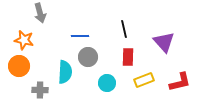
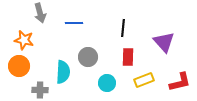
black line: moved 1 px left, 1 px up; rotated 18 degrees clockwise
blue line: moved 6 px left, 13 px up
cyan semicircle: moved 2 px left
